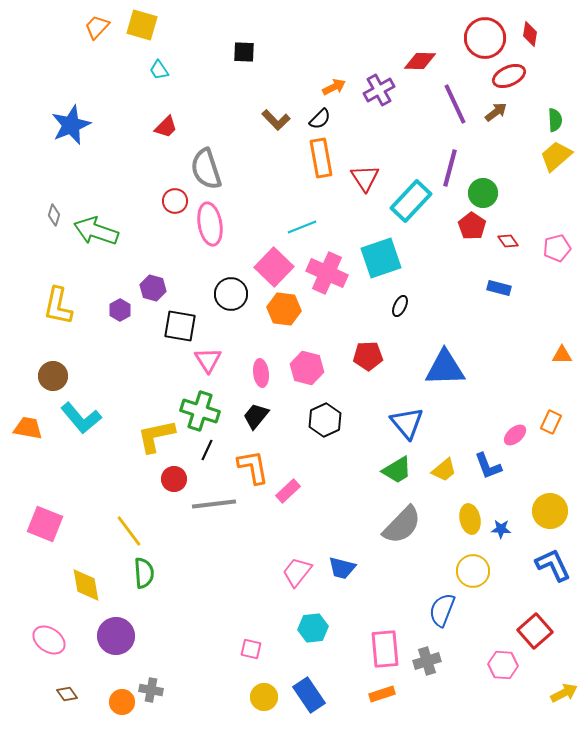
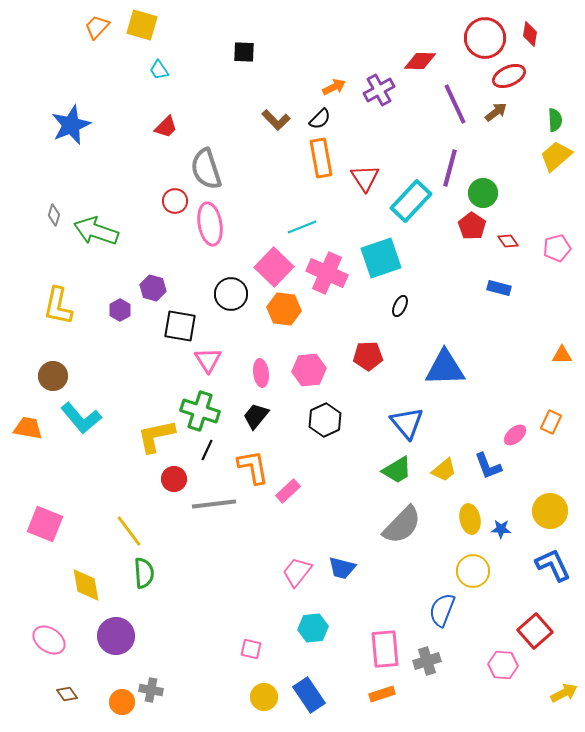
pink hexagon at (307, 368): moved 2 px right, 2 px down; rotated 20 degrees counterclockwise
